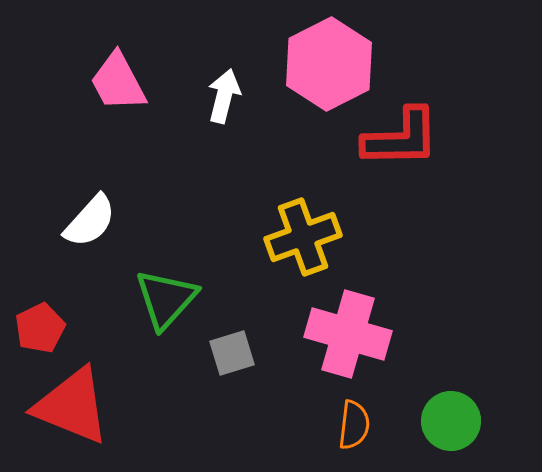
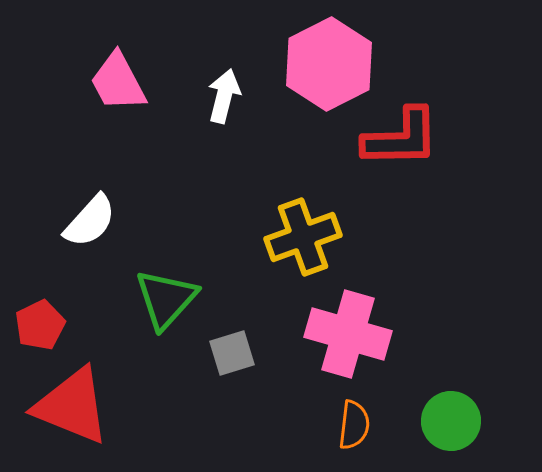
red pentagon: moved 3 px up
